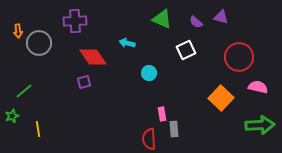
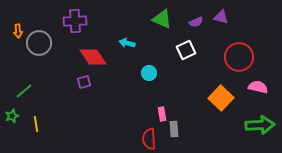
purple semicircle: rotated 64 degrees counterclockwise
yellow line: moved 2 px left, 5 px up
